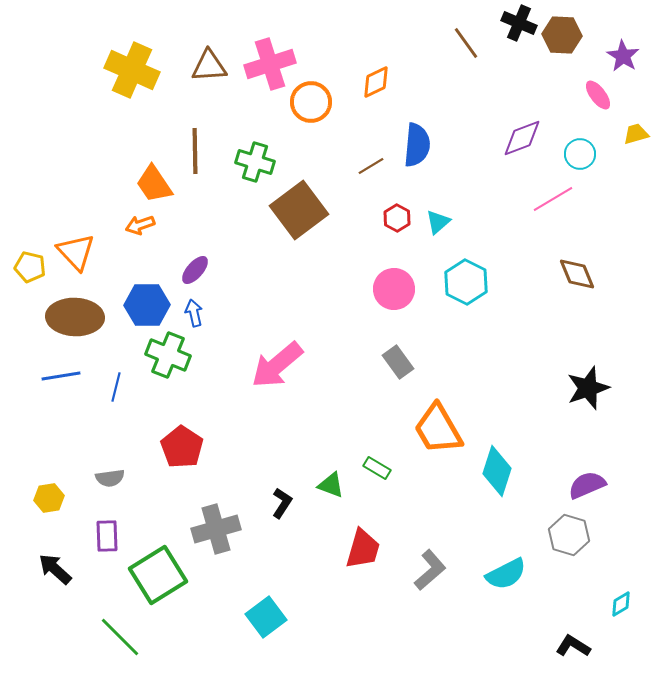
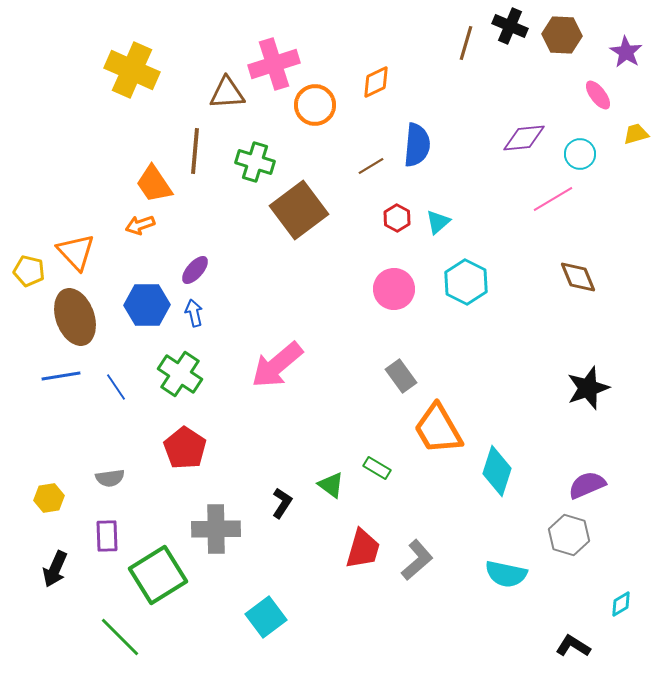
black cross at (519, 23): moved 9 px left, 3 px down
brown line at (466, 43): rotated 52 degrees clockwise
purple star at (623, 56): moved 3 px right, 4 px up
pink cross at (270, 64): moved 4 px right
brown triangle at (209, 66): moved 18 px right, 27 px down
orange circle at (311, 102): moved 4 px right, 3 px down
purple diamond at (522, 138): moved 2 px right; rotated 15 degrees clockwise
brown line at (195, 151): rotated 6 degrees clockwise
yellow pentagon at (30, 267): moved 1 px left, 4 px down
brown diamond at (577, 274): moved 1 px right, 3 px down
brown ellipse at (75, 317): rotated 68 degrees clockwise
green cross at (168, 355): moved 12 px right, 19 px down; rotated 12 degrees clockwise
gray rectangle at (398, 362): moved 3 px right, 14 px down
blue line at (116, 387): rotated 48 degrees counterclockwise
red pentagon at (182, 447): moved 3 px right, 1 px down
green triangle at (331, 485): rotated 16 degrees clockwise
gray cross at (216, 529): rotated 15 degrees clockwise
black arrow at (55, 569): rotated 108 degrees counterclockwise
gray L-shape at (430, 570): moved 13 px left, 10 px up
cyan semicircle at (506, 574): rotated 39 degrees clockwise
